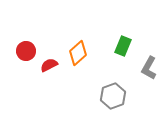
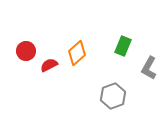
orange diamond: moved 1 px left
